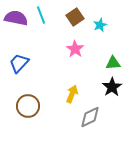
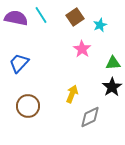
cyan line: rotated 12 degrees counterclockwise
pink star: moved 7 px right
